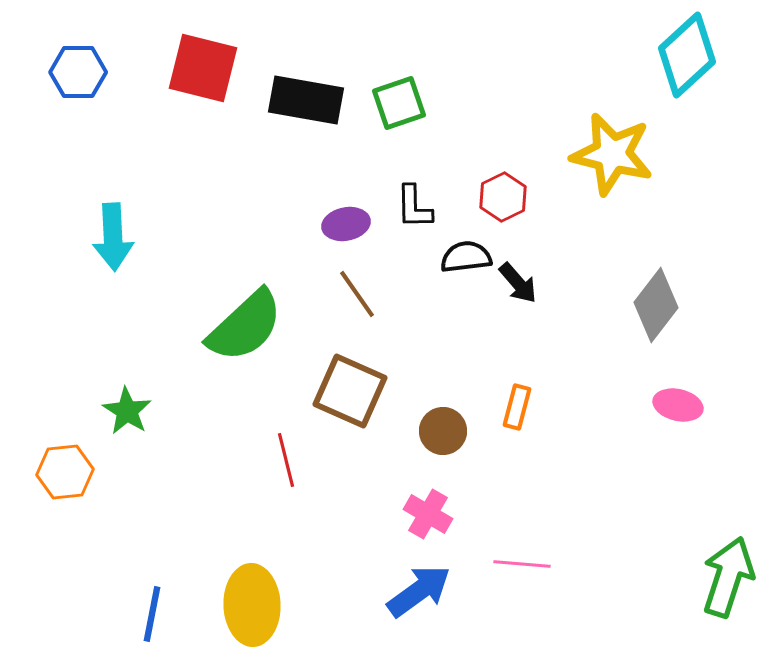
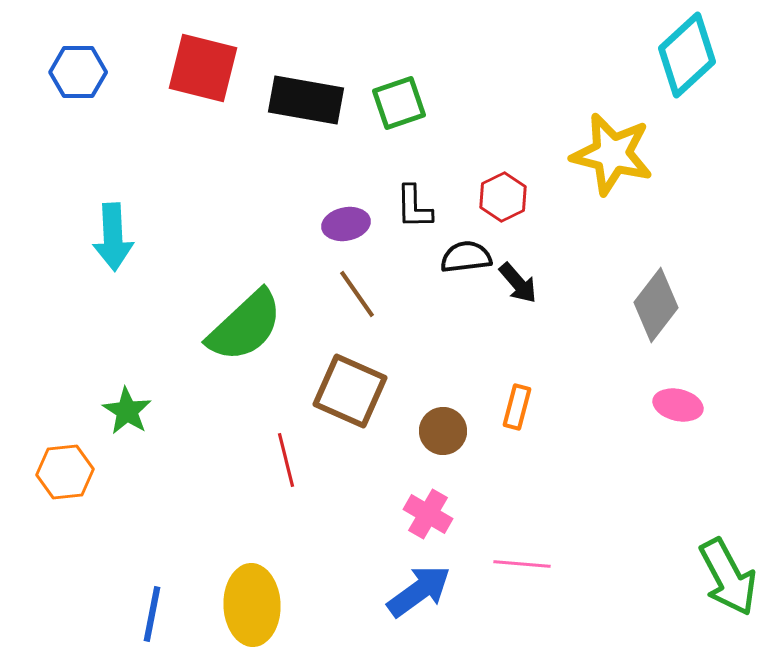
green arrow: rotated 134 degrees clockwise
